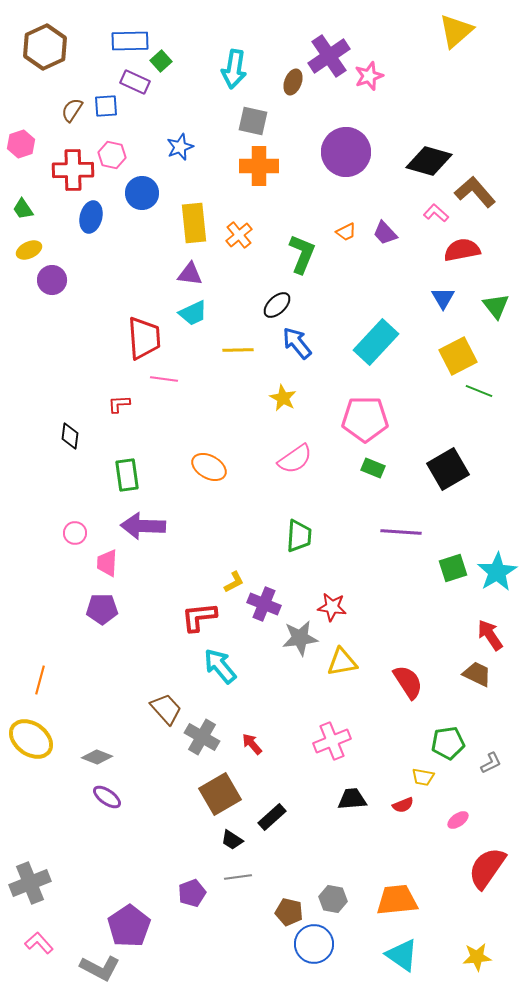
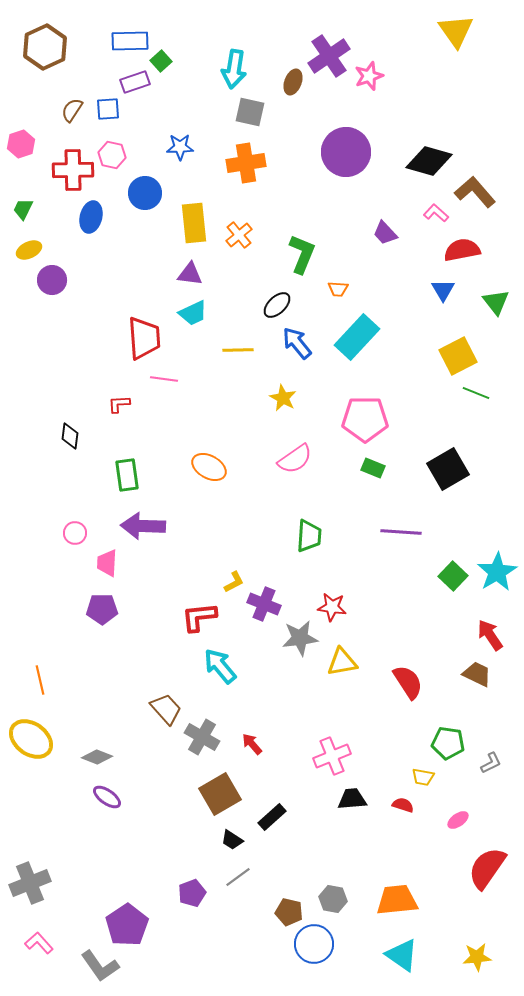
yellow triangle at (456, 31): rotated 24 degrees counterclockwise
purple rectangle at (135, 82): rotated 44 degrees counterclockwise
blue square at (106, 106): moved 2 px right, 3 px down
gray square at (253, 121): moved 3 px left, 9 px up
blue star at (180, 147): rotated 20 degrees clockwise
orange cross at (259, 166): moved 13 px left, 3 px up; rotated 9 degrees counterclockwise
blue circle at (142, 193): moved 3 px right
green trapezoid at (23, 209): rotated 60 degrees clockwise
orange trapezoid at (346, 232): moved 8 px left, 57 px down; rotated 30 degrees clockwise
blue triangle at (443, 298): moved 8 px up
green triangle at (496, 306): moved 4 px up
cyan rectangle at (376, 342): moved 19 px left, 5 px up
green line at (479, 391): moved 3 px left, 2 px down
green trapezoid at (299, 536): moved 10 px right
green square at (453, 568): moved 8 px down; rotated 28 degrees counterclockwise
orange line at (40, 680): rotated 28 degrees counterclockwise
pink cross at (332, 741): moved 15 px down
green pentagon at (448, 743): rotated 16 degrees clockwise
red semicircle at (403, 805): rotated 140 degrees counterclockwise
gray line at (238, 877): rotated 28 degrees counterclockwise
purple pentagon at (129, 926): moved 2 px left, 1 px up
gray L-shape at (100, 968): moved 2 px up; rotated 27 degrees clockwise
